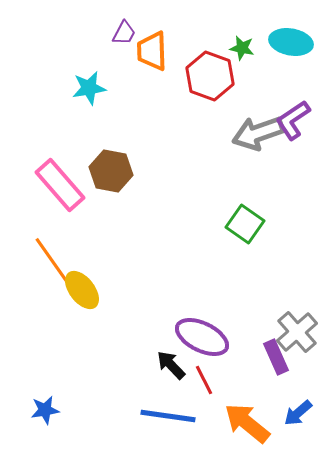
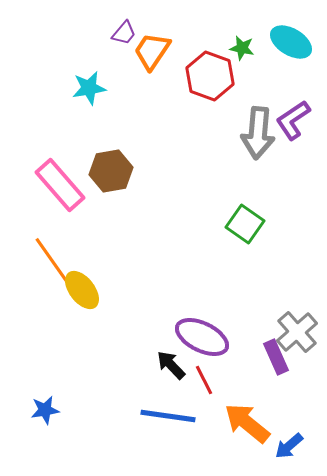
purple trapezoid: rotated 12 degrees clockwise
cyan ellipse: rotated 21 degrees clockwise
orange trapezoid: rotated 36 degrees clockwise
gray arrow: rotated 66 degrees counterclockwise
brown hexagon: rotated 21 degrees counterclockwise
blue arrow: moved 9 px left, 33 px down
